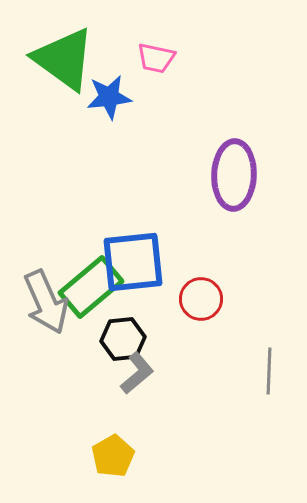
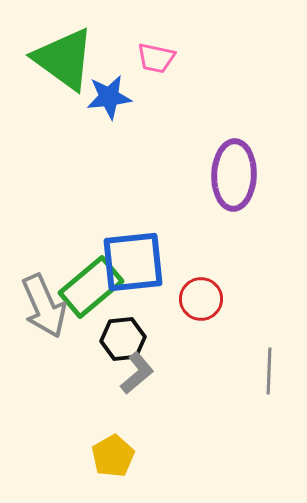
gray arrow: moved 2 px left, 4 px down
